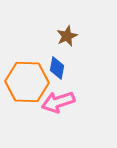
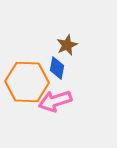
brown star: moved 9 px down
pink arrow: moved 3 px left, 1 px up
